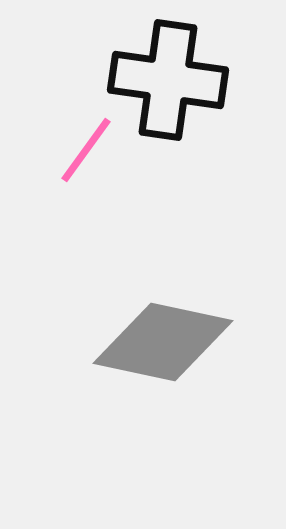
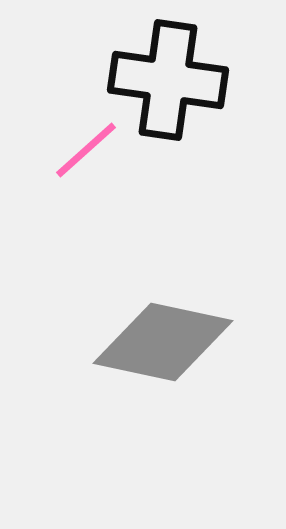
pink line: rotated 12 degrees clockwise
